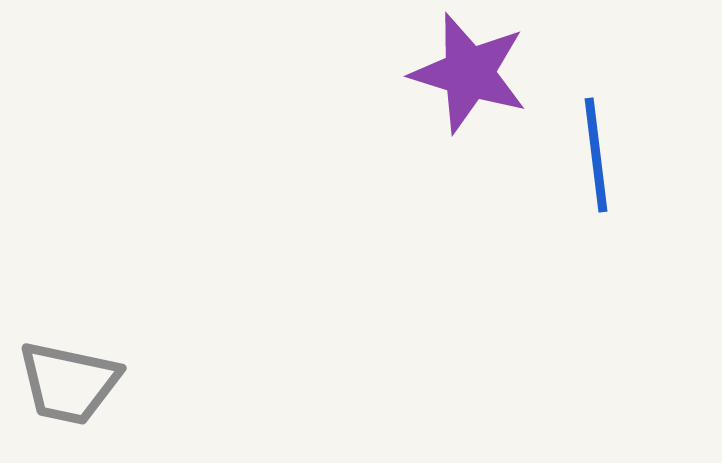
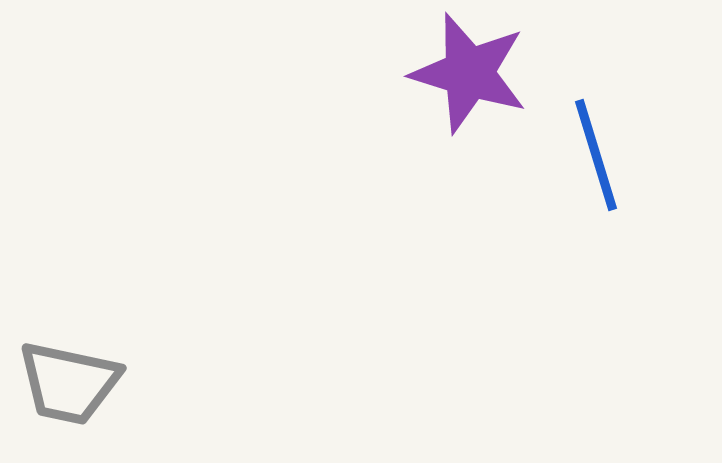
blue line: rotated 10 degrees counterclockwise
